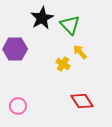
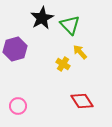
purple hexagon: rotated 15 degrees counterclockwise
